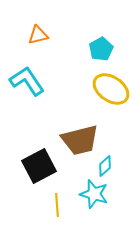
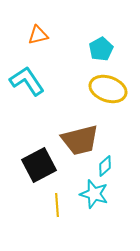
yellow ellipse: moved 3 px left; rotated 15 degrees counterclockwise
black square: moved 1 px up
